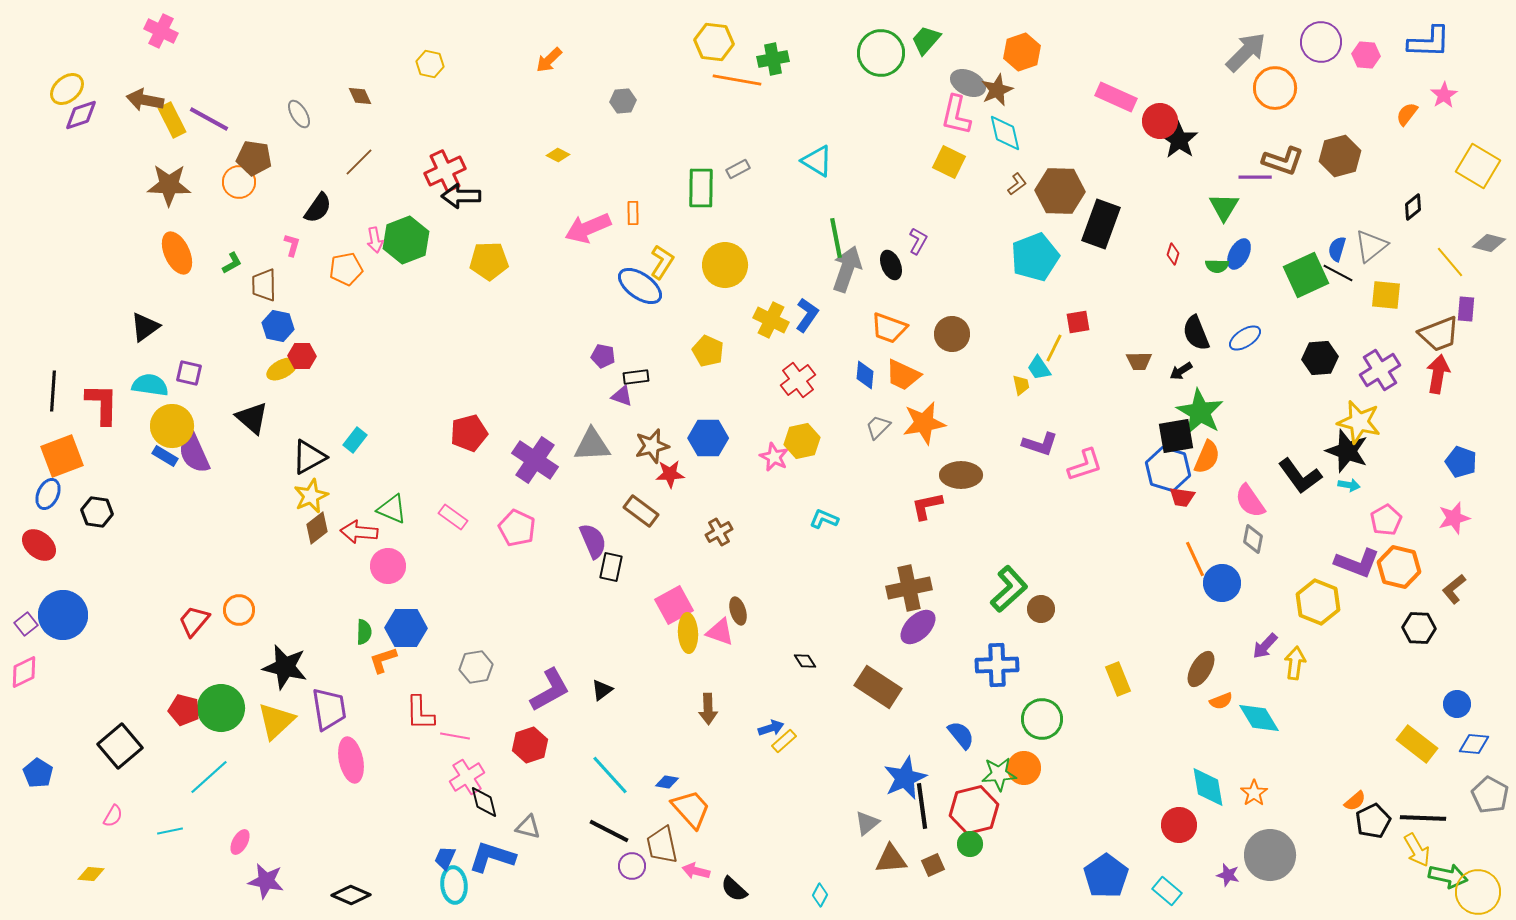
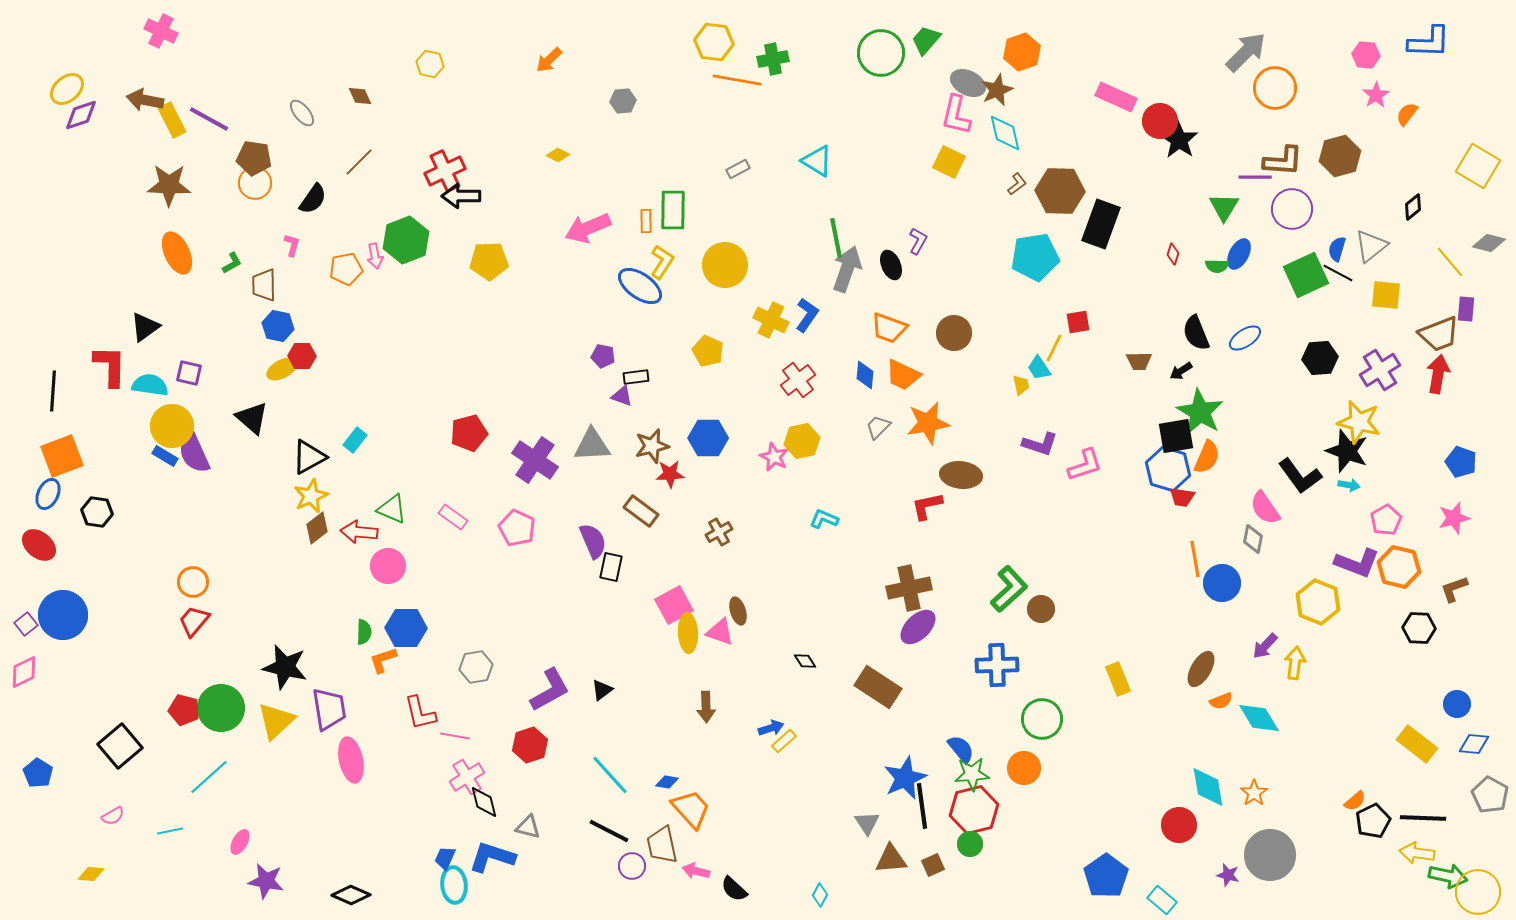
purple circle at (1321, 42): moved 29 px left, 167 px down
pink star at (1444, 95): moved 68 px left
gray ellipse at (299, 114): moved 3 px right, 1 px up; rotated 8 degrees counterclockwise
brown L-shape at (1283, 161): rotated 15 degrees counterclockwise
orange circle at (239, 182): moved 16 px right, 1 px down
green rectangle at (701, 188): moved 28 px left, 22 px down
black semicircle at (318, 208): moved 5 px left, 9 px up
orange rectangle at (633, 213): moved 13 px right, 8 px down
pink arrow at (375, 240): moved 16 px down
cyan pentagon at (1035, 257): rotated 12 degrees clockwise
brown circle at (952, 334): moved 2 px right, 1 px up
red L-shape at (102, 404): moved 8 px right, 38 px up
orange star at (924, 423): moved 4 px right
brown ellipse at (961, 475): rotated 6 degrees clockwise
pink semicircle at (1250, 501): moved 15 px right, 7 px down
orange line at (1195, 559): rotated 15 degrees clockwise
brown L-shape at (1454, 589): rotated 20 degrees clockwise
orange circle at (239, 610): moved 46 px left, 28 px up
brown arrow at (708, 709): moved 2 px left, 2 px up
red L-shape at (420, 713): rotated 12 degrees counterclockwise
blue semicircle at (961, 735): moved 14 px down
green star at (999, 774): moved 27 px left
pink semicircle at (113, 816): rotated 30 degrees clockwise
gray triangle at (867, 823): rotated 24 degrees counterclockwise
yellow arrow at (1417, 850): moved 3 px down; rotated 128 degrees clockwise
cyan rectangle at (1167, 891): moved 5 px left, 9 px down
